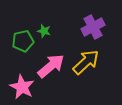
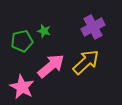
green pentagon: moved 1 px left
